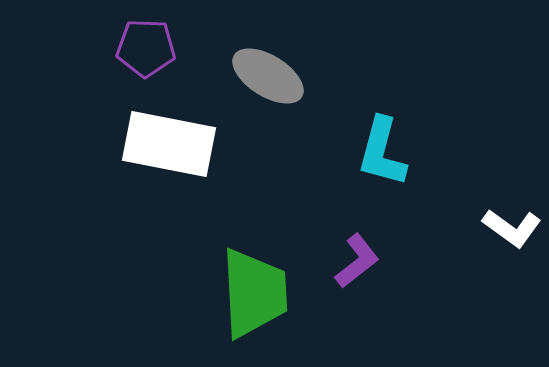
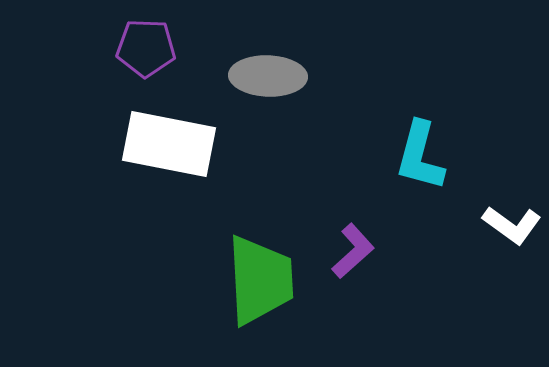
gray ellipse: rotated 30 degrees counterclockwise
cyan L-shape: moved 38 px right, 4 px down
white L-shape: moved 3 px up
purple L-shape: moved 4 px left, 10 px up; rotated 4 degrees counterclockwise
green trapezoid: moved 6 px right, 13 px up
